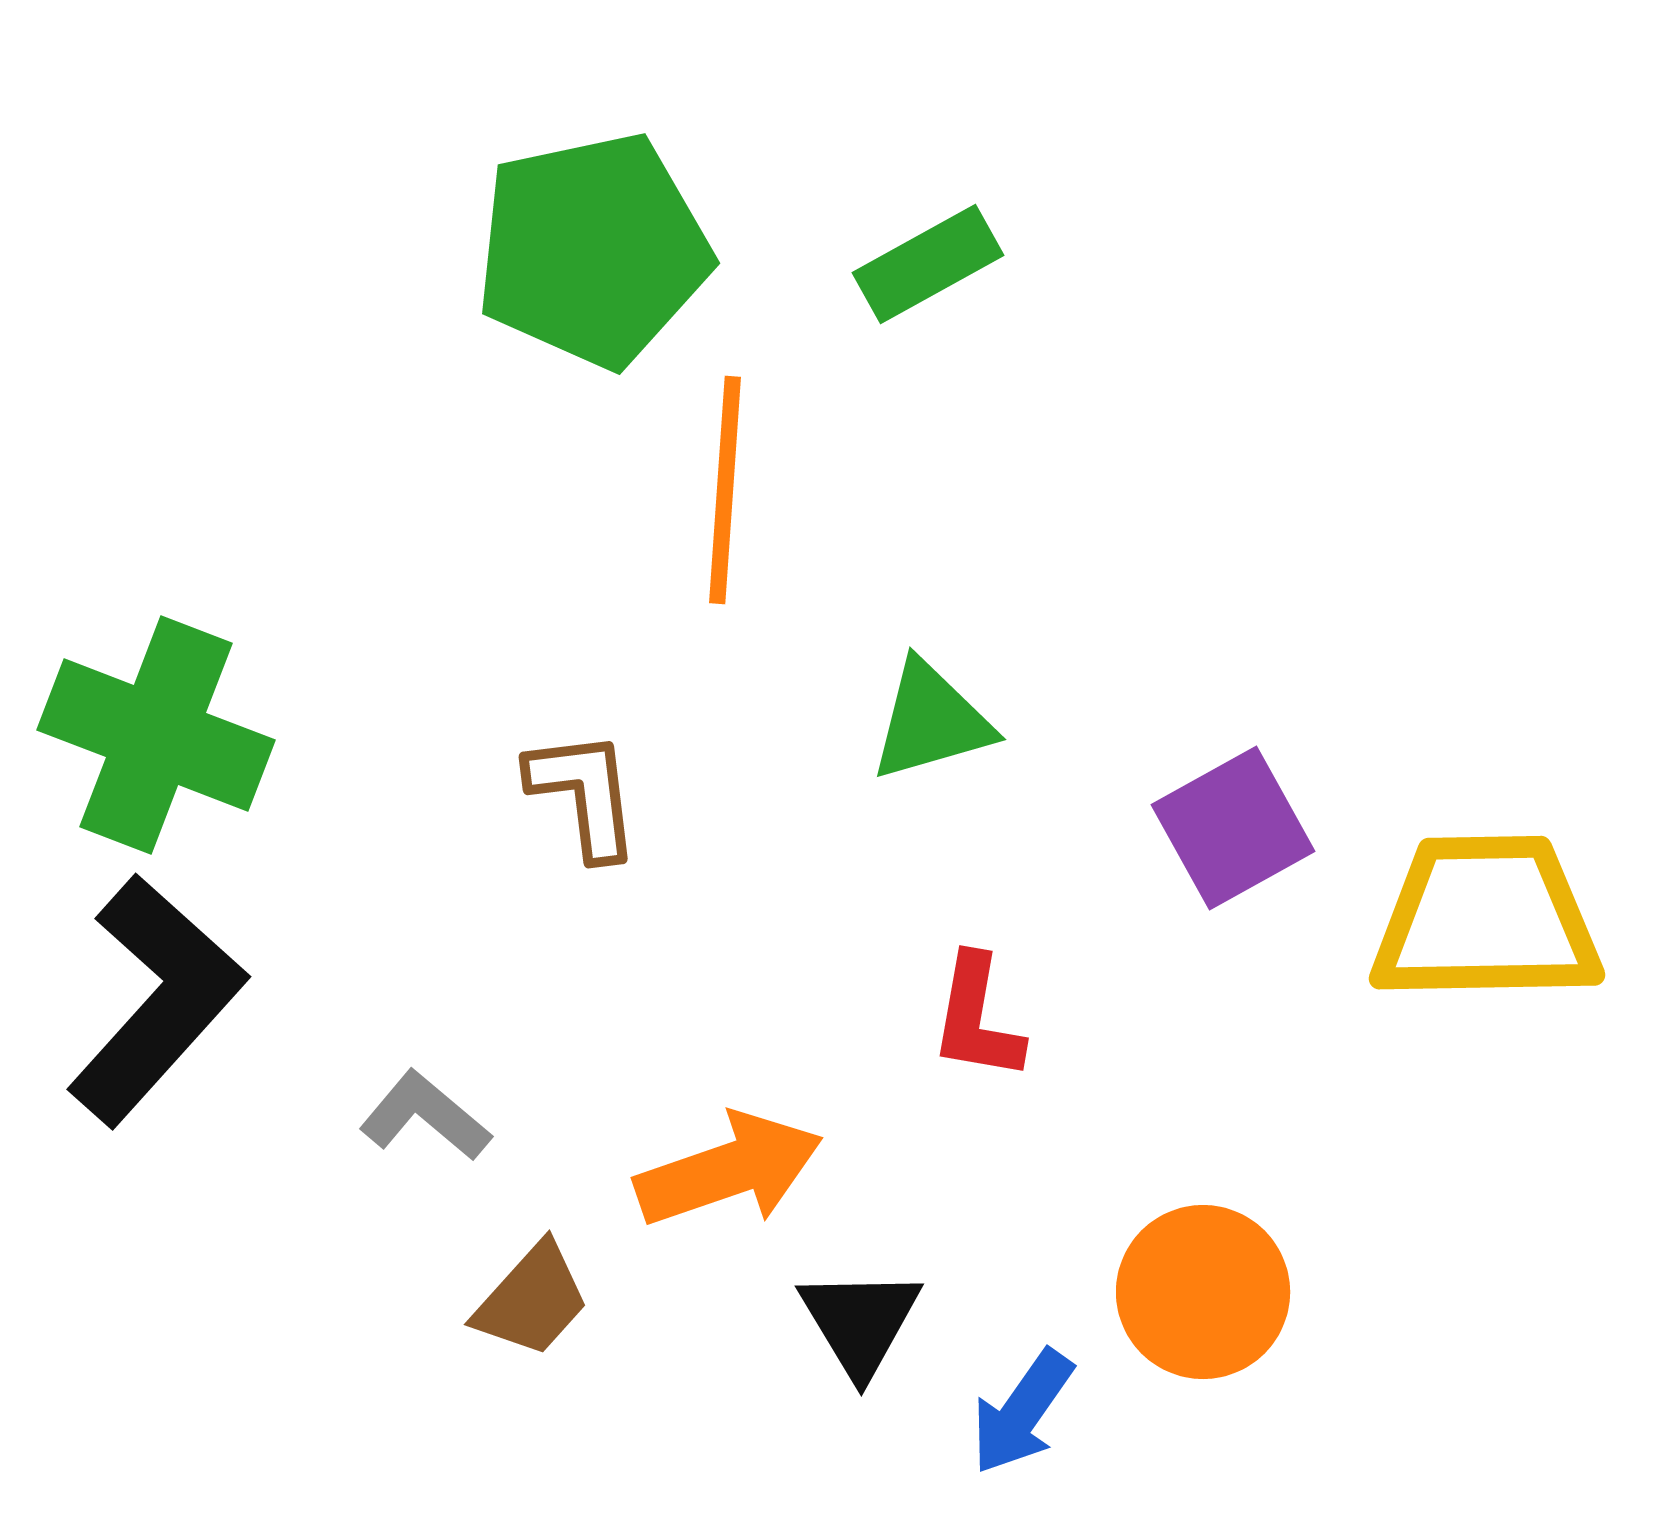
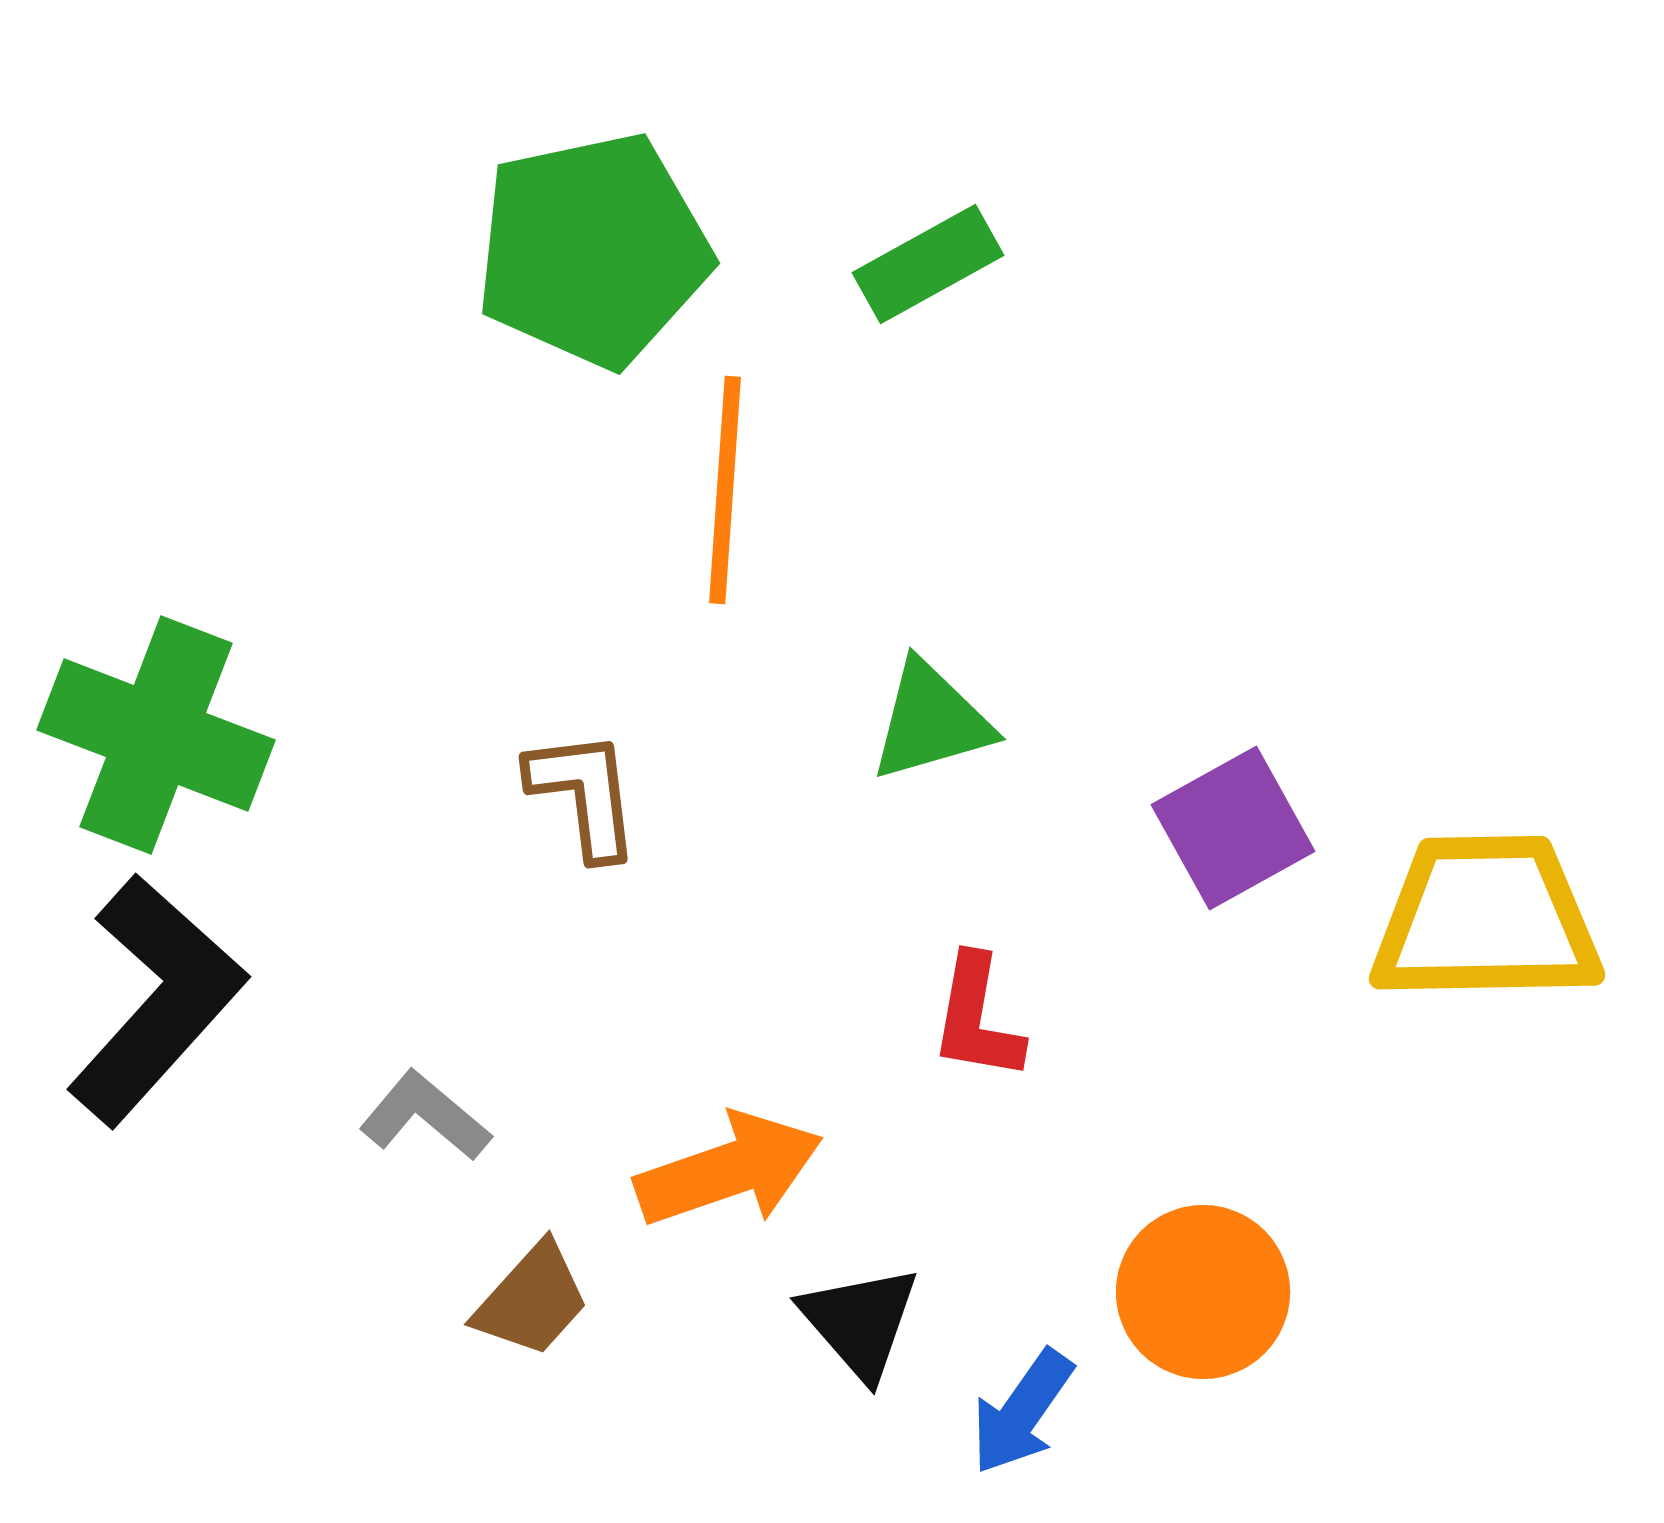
black triangle: rotated 10 degrees counterclockwise
